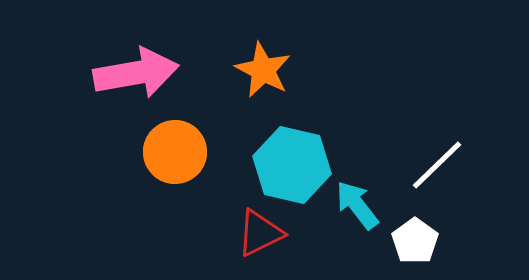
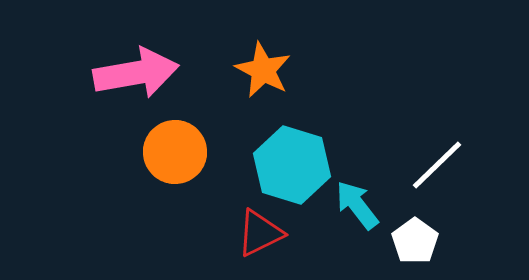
cyan hexagon: rotated 4 degrees clockwise
